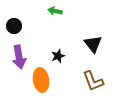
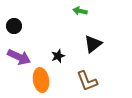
green arrow: moved 25 px right
black triangle: rotated 30 degrees clockwise
purple arrow: rotated 55 degrees counterclockwise
brown L-shape: moved 6 px left
